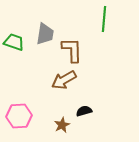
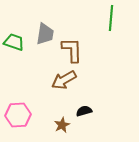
green line: moved 7 px right, 1 px up
pink hexagon: moved 1 px left, 1 px up
